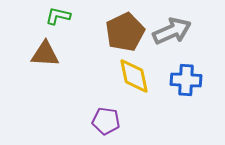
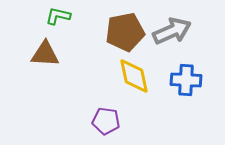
brown pentagon: rotated 15 degrees clockwise
